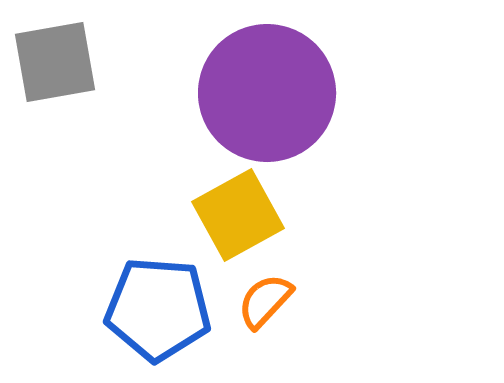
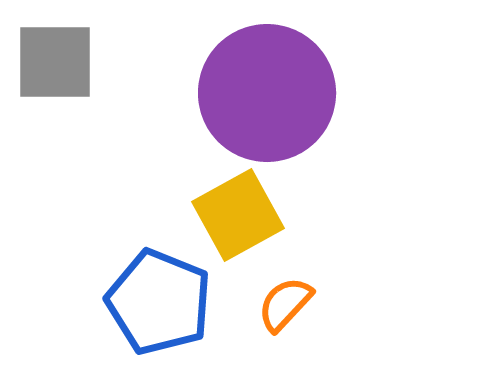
gray square: rotated 10 degrees clockwise
orange semicircle: moved 20 px right, 3 px down
blue pentagon: moved 1 px right, 7 px up; rotated 18 degrees clockwise
